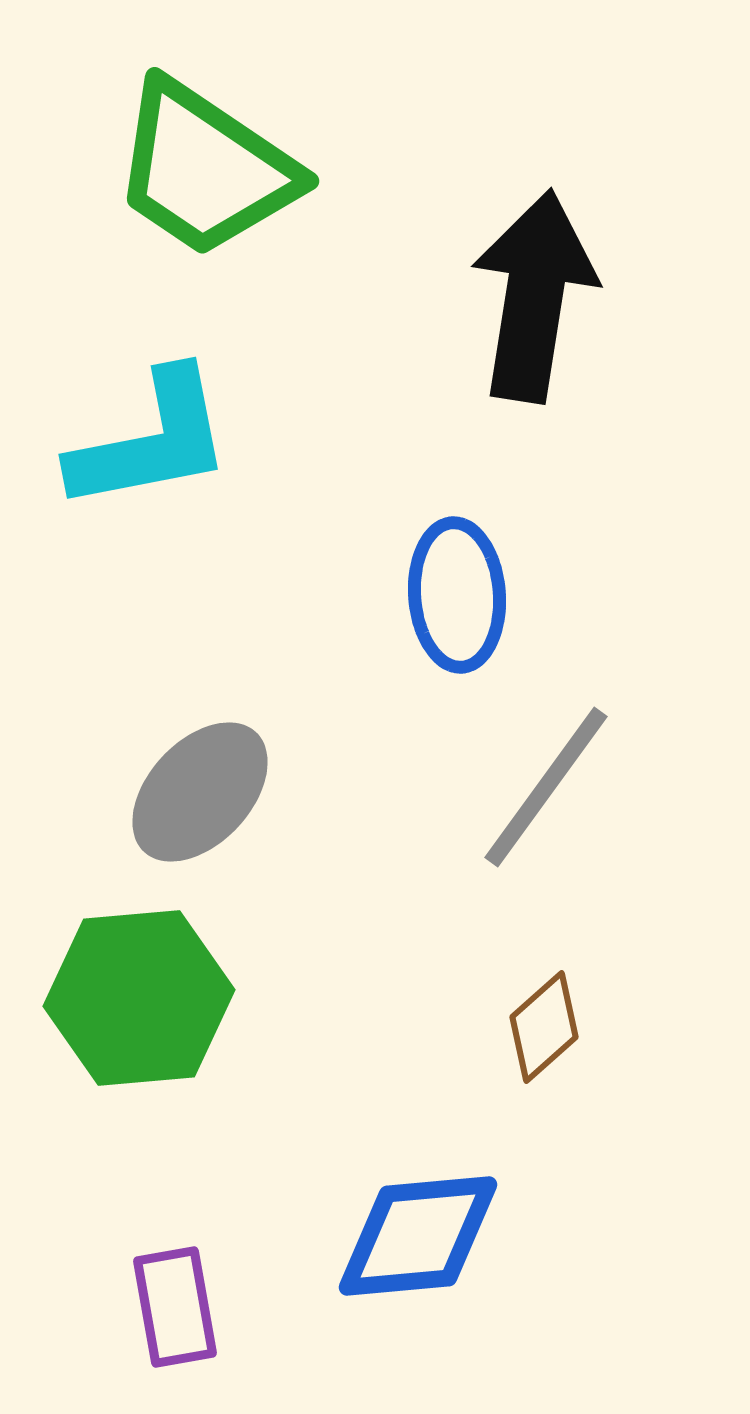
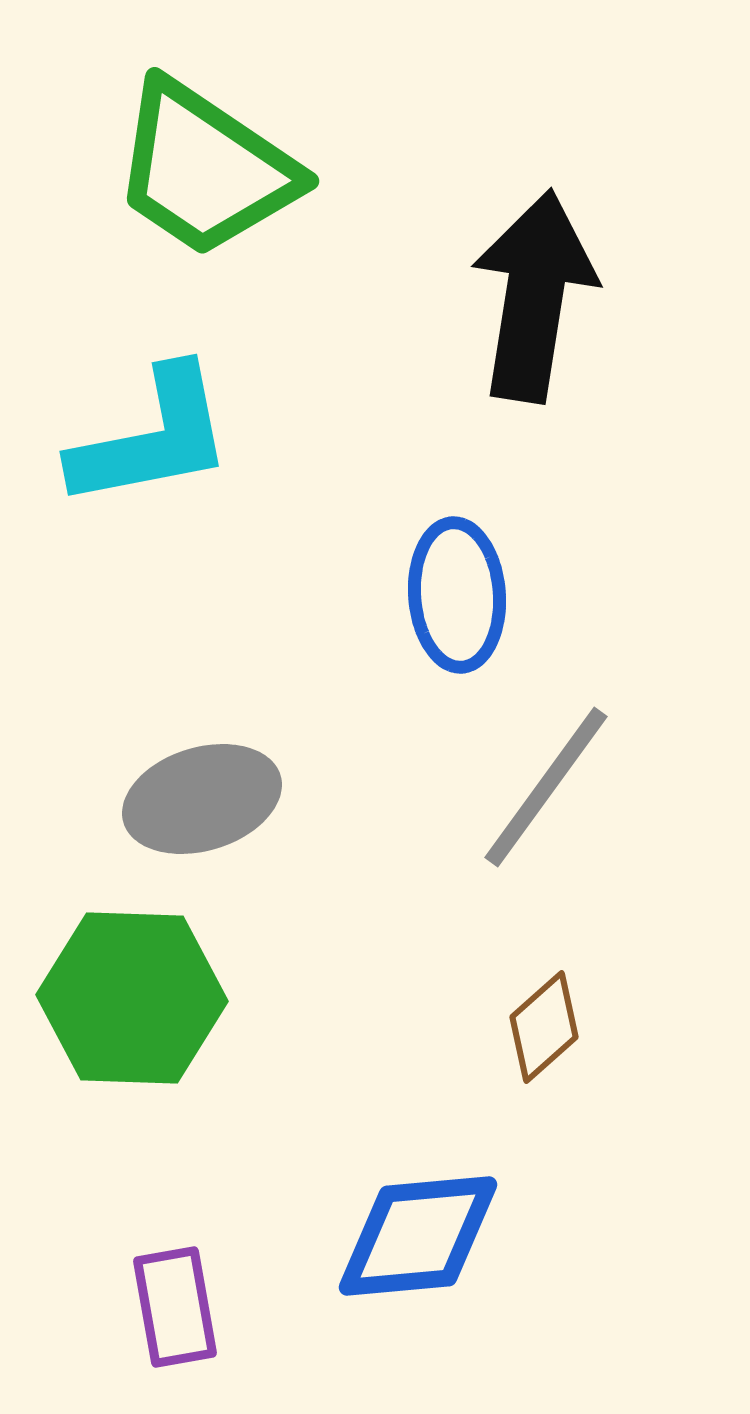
cyan L-shape: moved 1 px right, 3 px up
gray ellipse: moved 2 px right, 7 px down; rotated 30 degrees clockwise
green hexagon: moved 7 px left; rotated 7 degrees clockwise
